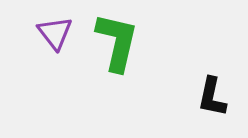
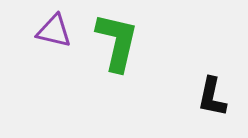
purple triangle: moved 1 px left, 2 px up; rotated 39 degrees counterclockwise
